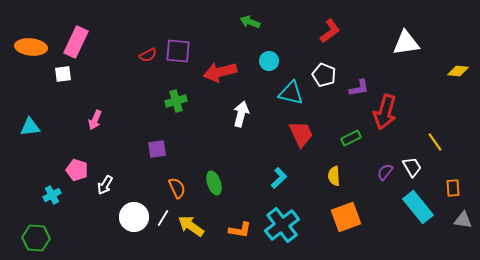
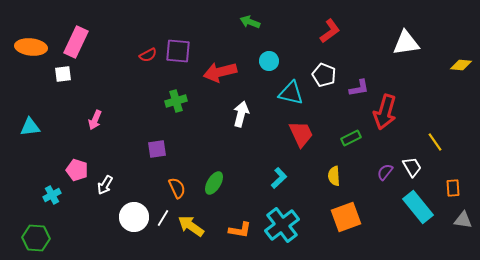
yellow diamond at (458, 71): moved 3 px right, 6 px up
green ellipse at (214, 183): rotated 50 degrees clockwise
